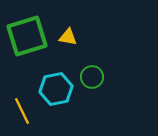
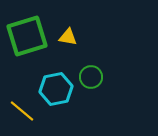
green circle: moved 1 px left
yellow line: rotated 24 degrees counterclockwise
